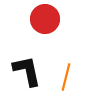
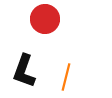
black L-shape: moved 3 px left; rotated 148 degrees counterclockwise
